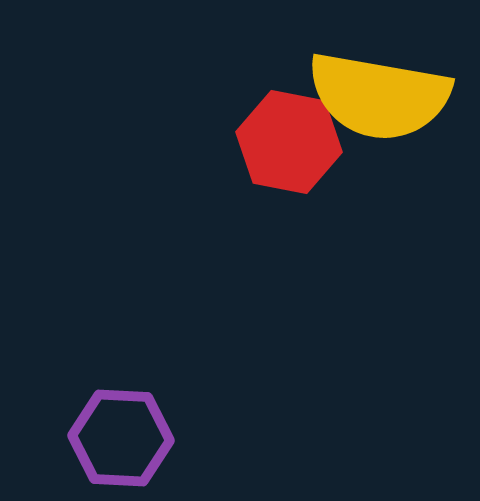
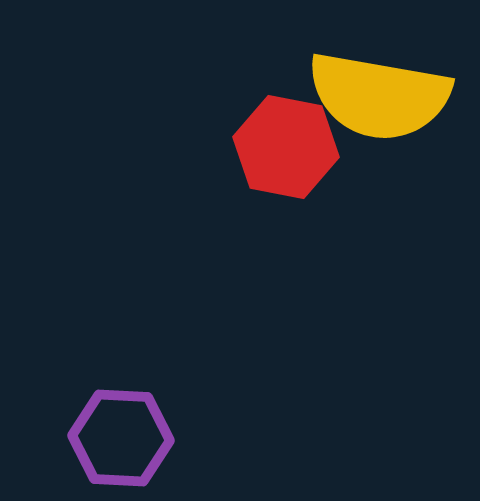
red hexagon: moved 3 px left, 5 px down
